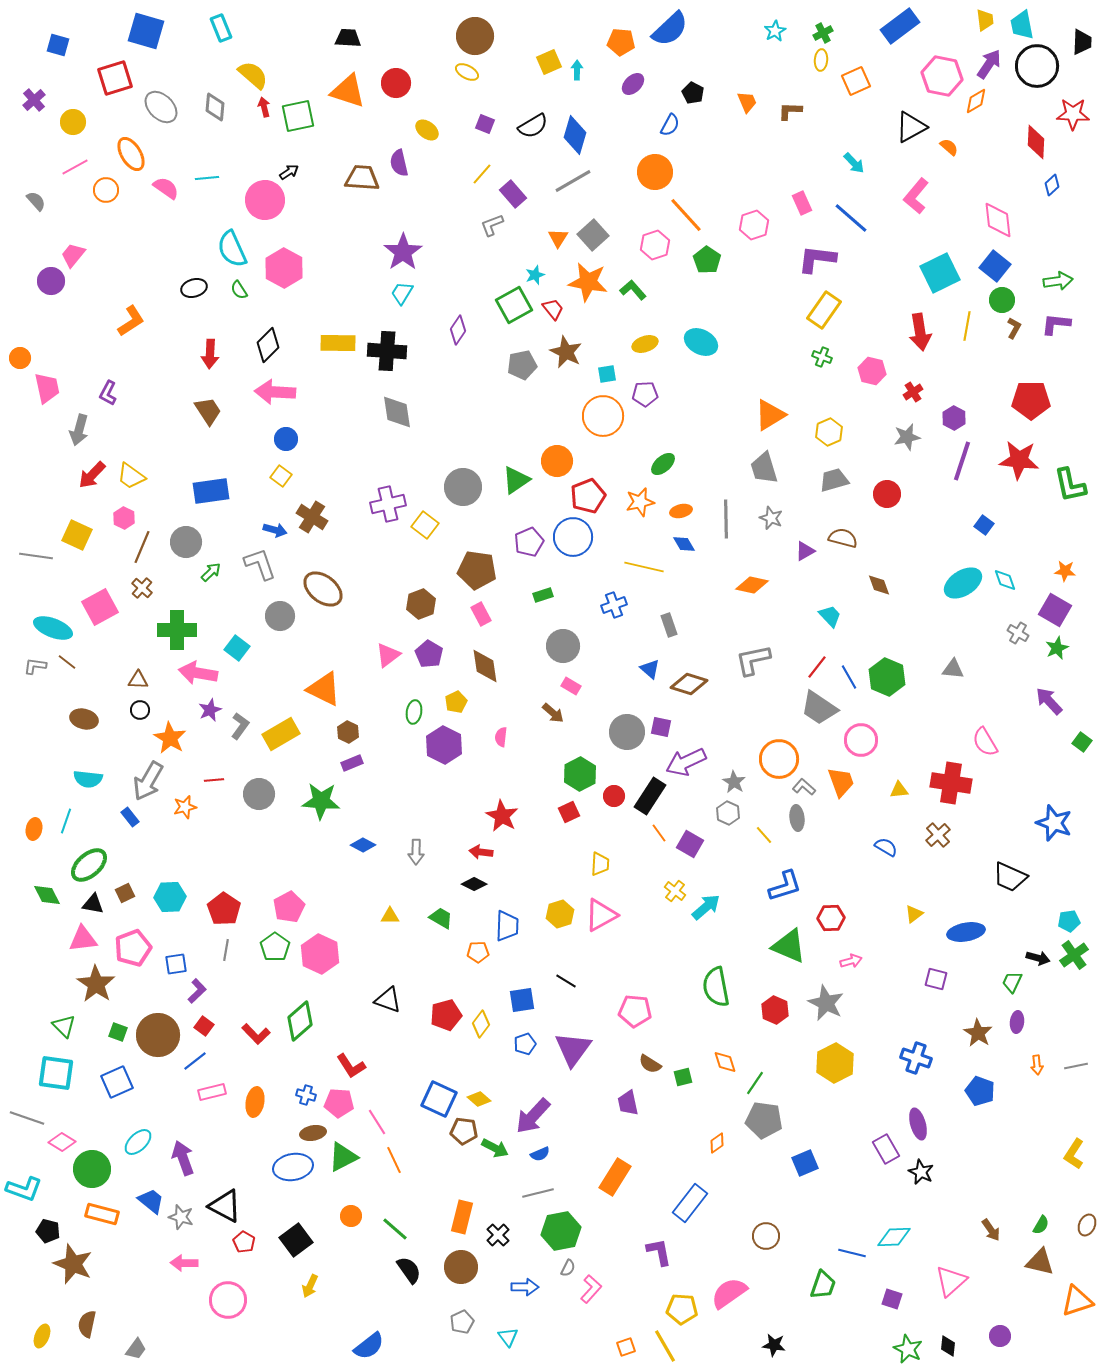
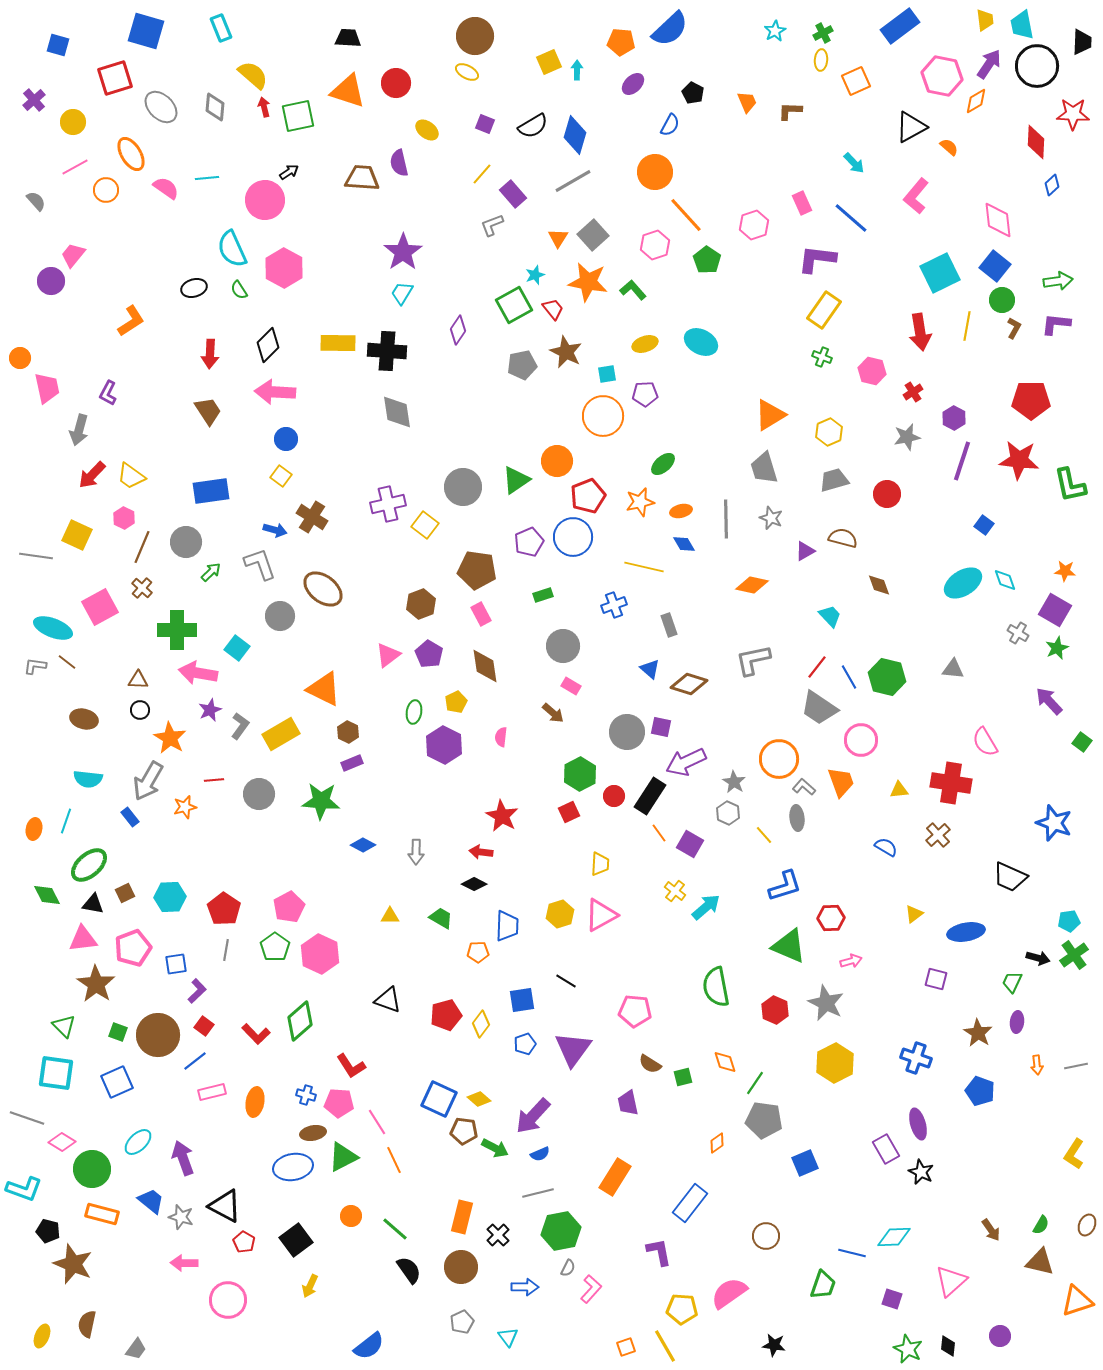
green hexagon at (887, 677): rotated 9 degrees counterclockwise
